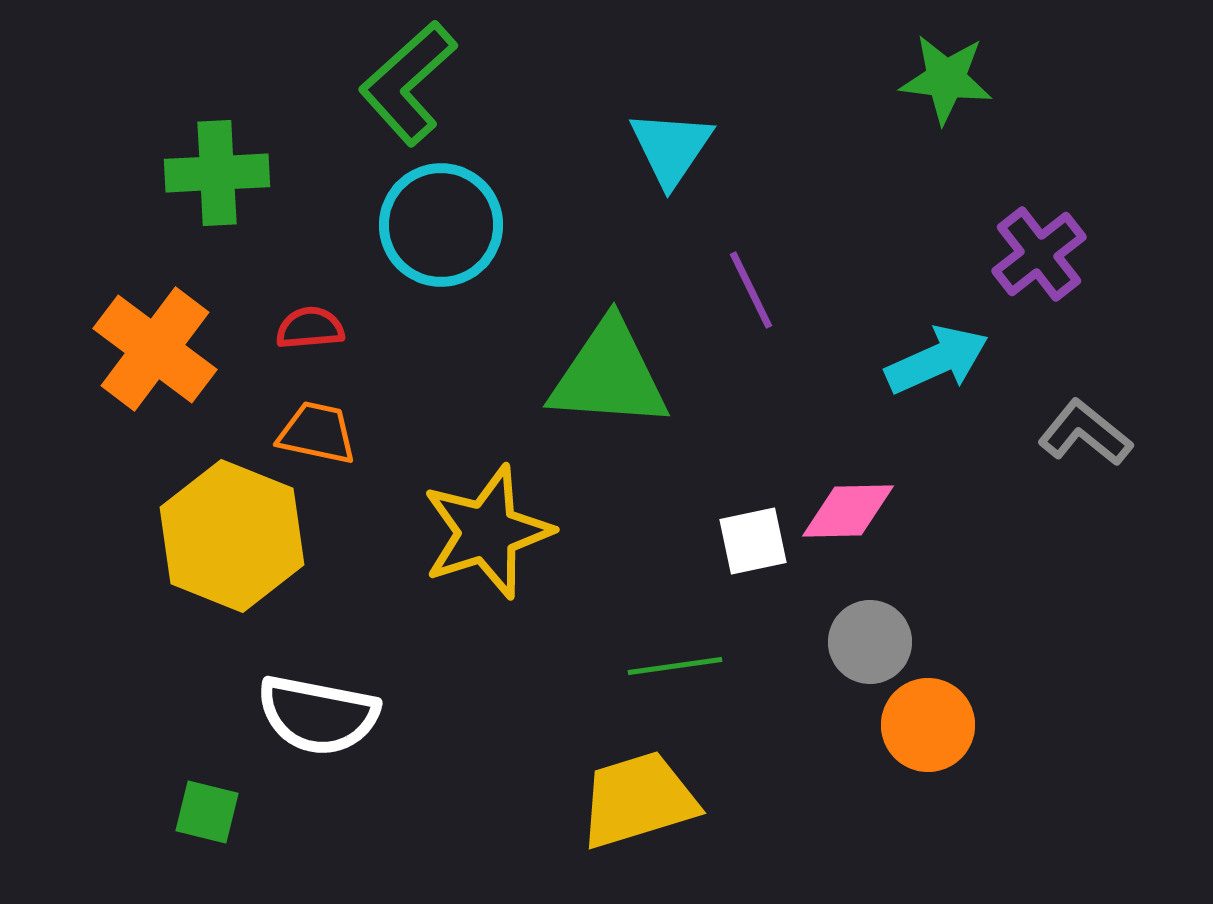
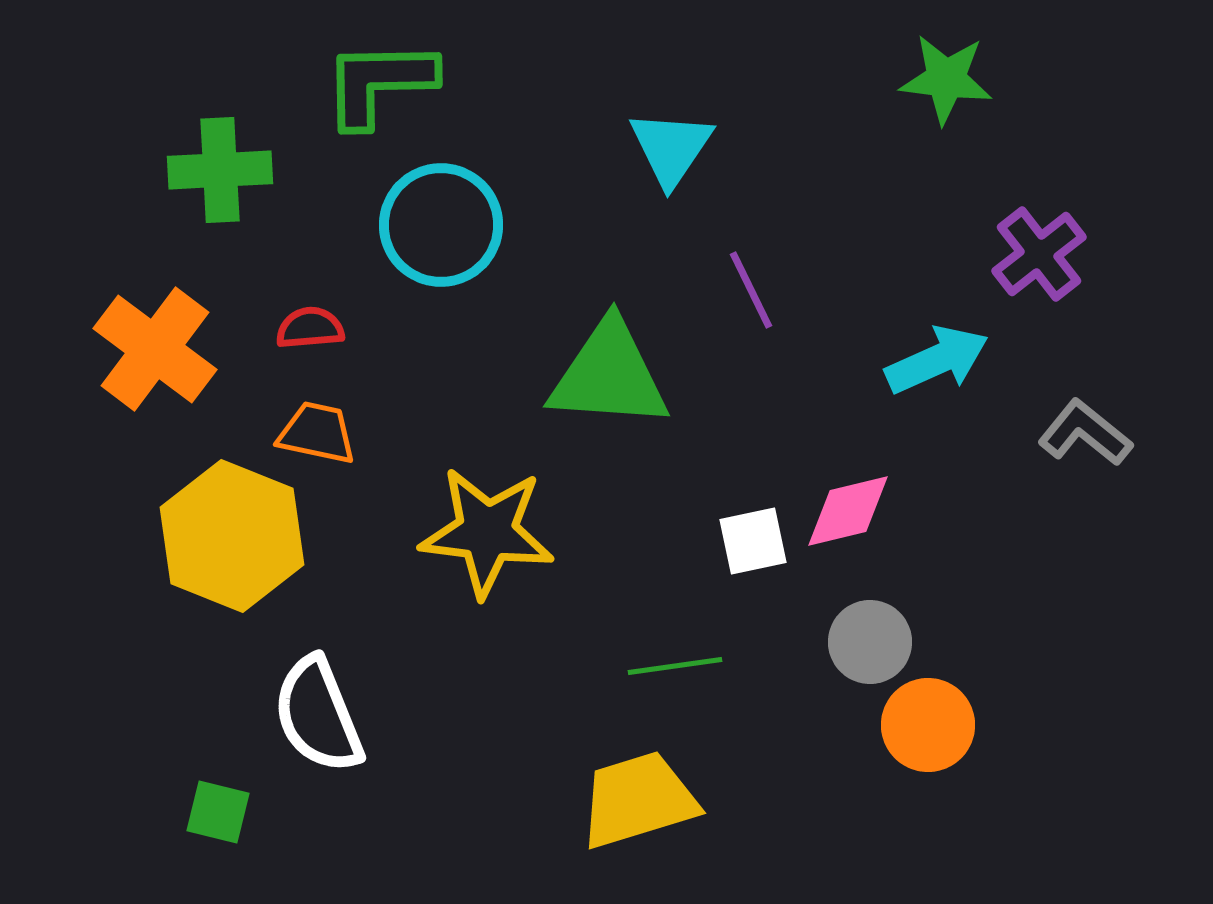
green L-shape: moved 29 px left; rotated 41 degrees clockwise
green cross: moved 3 px right, 3 px up
pink diamond: rotated 12 degrees counterclockwise
yellow star: rotated 25 degrees clockwise
white semicircle: rotated 57 degrees clockwise
green square: moved 11 px right
